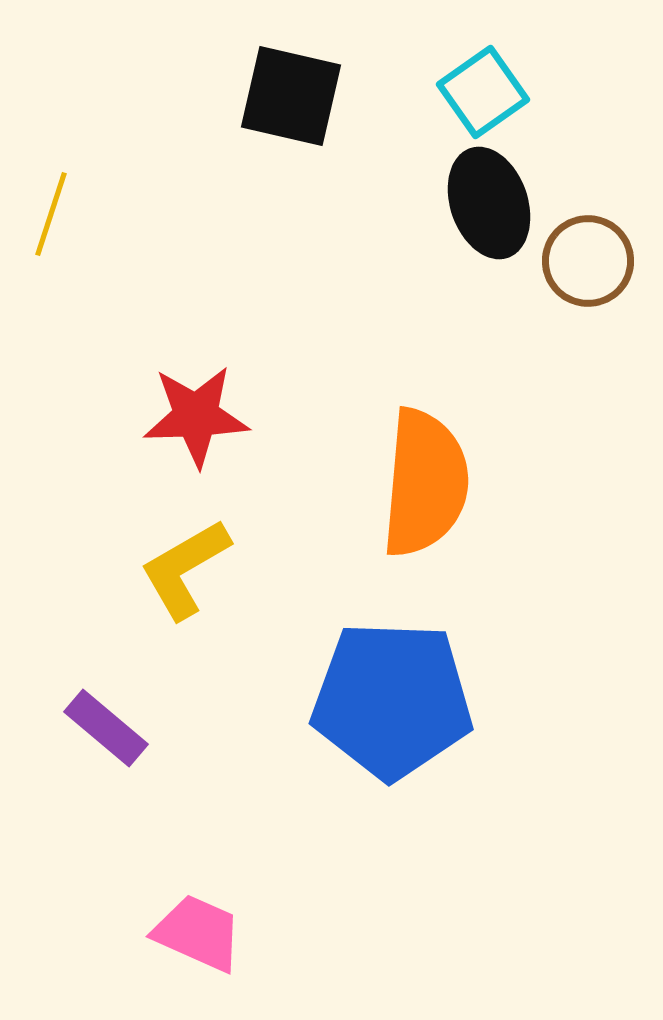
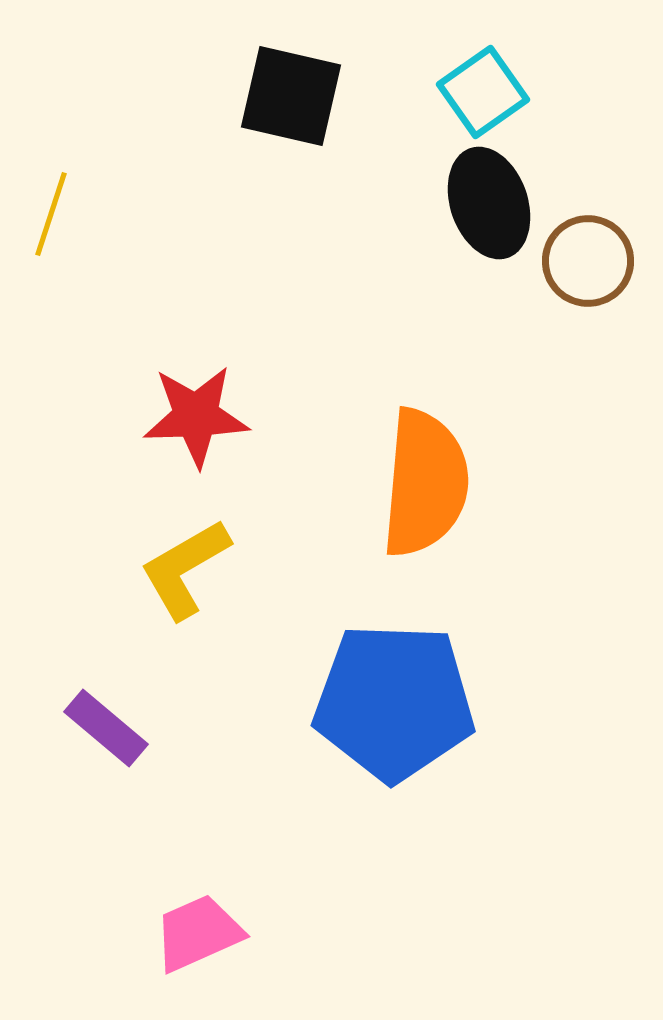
blue pentagon: moved 2 px right, 2 px down
pink trapezoid: rotated 48 degrees counterclockwise
